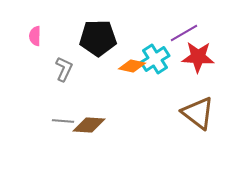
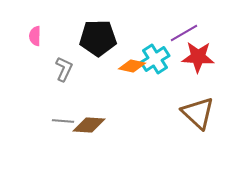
brown triangle: rotated 6 degrees clockwise
